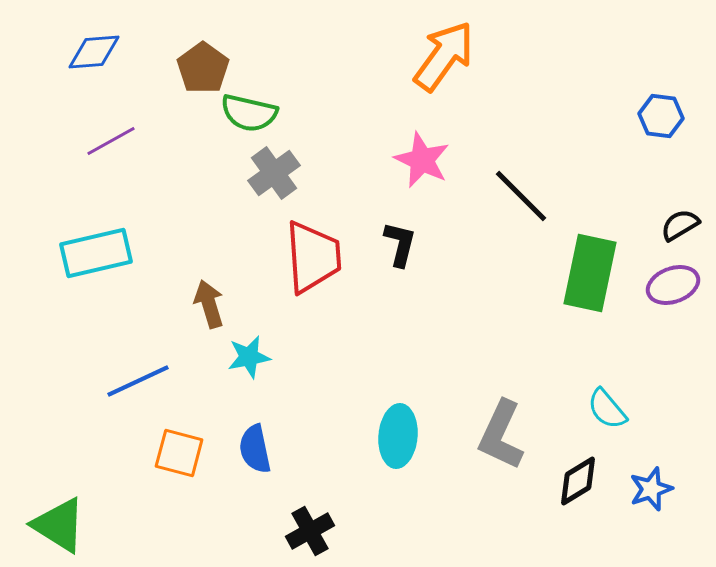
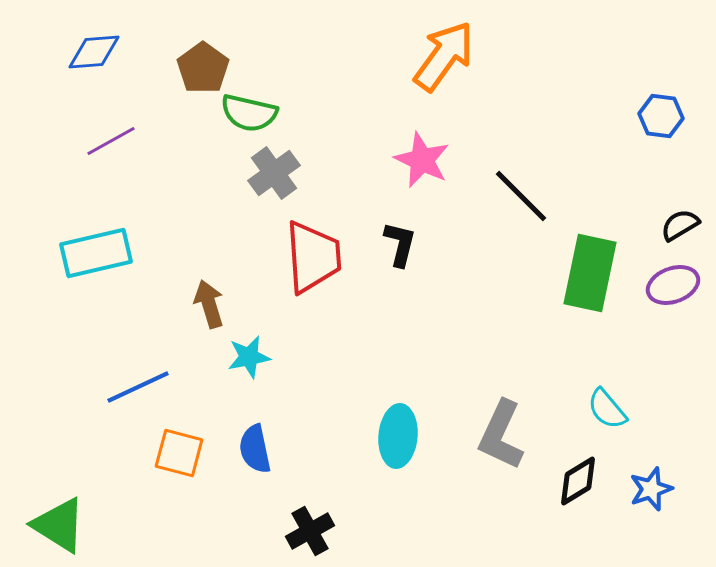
blue line: moved 6 px down
